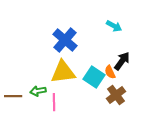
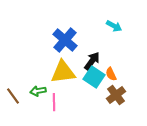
black arrow: moved 30 px left
orange semicircle: moved 1 px right, 2 px down
brown line: rotated 54 degrees clockwise
